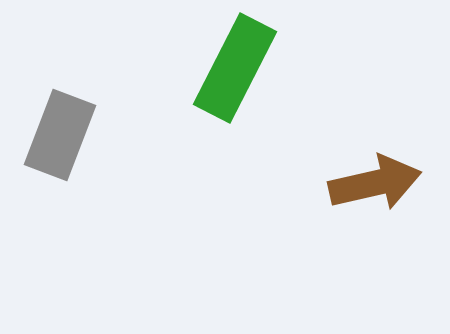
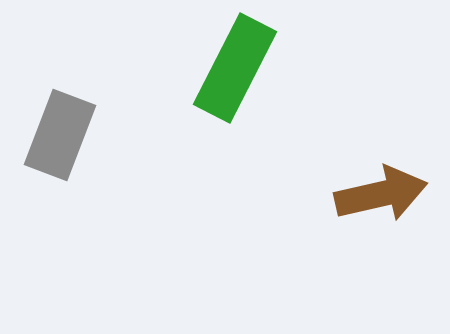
brown arrow: moved 6 px right, 11 px down
